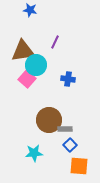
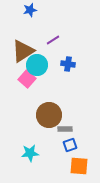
blue star: rotated 24 degrees counterclockwise
purple line: moved 2 px left, 2 px up; rotated 32 degrees clockwise
brown triangle: rotated 25 degrees counterclockwise
cyan circle: moved 1 px right
blue cross: moved 15 px up
brown circle: moved 5 px up
blue square: rotated 24 degrees clockwise
cyan star: moved 4 px left
